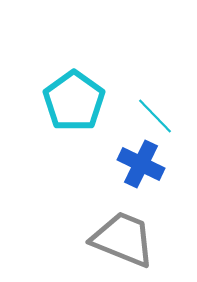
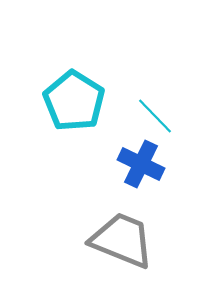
cyan pentagon: rotated 4 degrees counterclockwise
gray trapezoid: moved 1 px left, 1 px down
